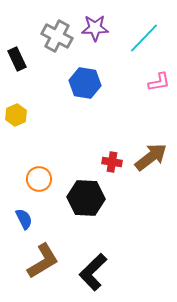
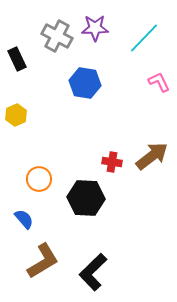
pink L-shape: rotated 105 degrees counterclockwise
brown arrow: moved 1 px right, 1 px up
blue semicircle: rotated 15 degrees counterclockwise
